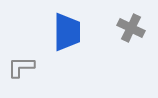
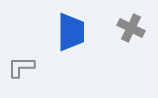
blue trapezoid: moved 4 px right
